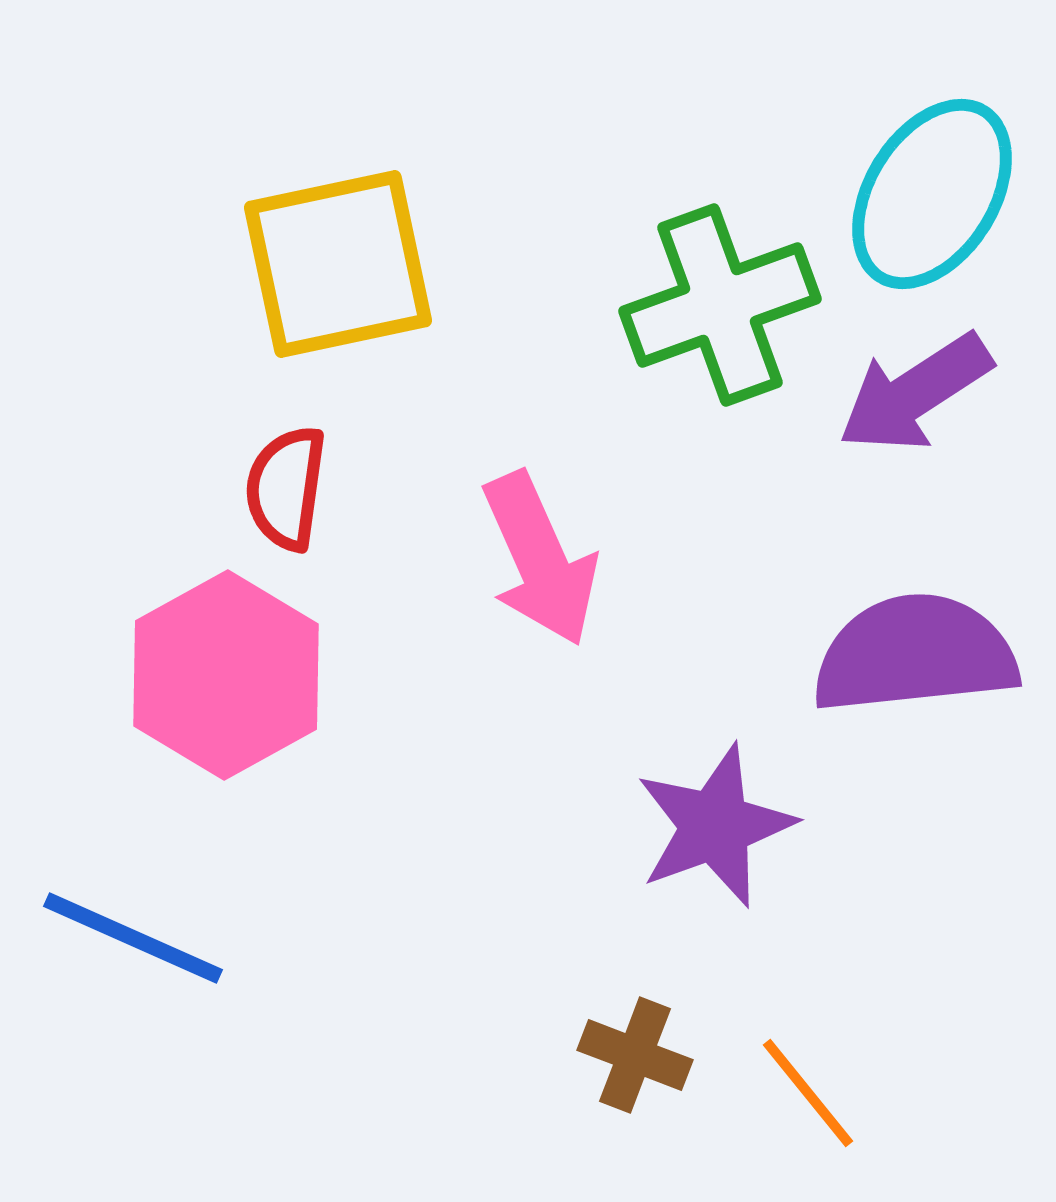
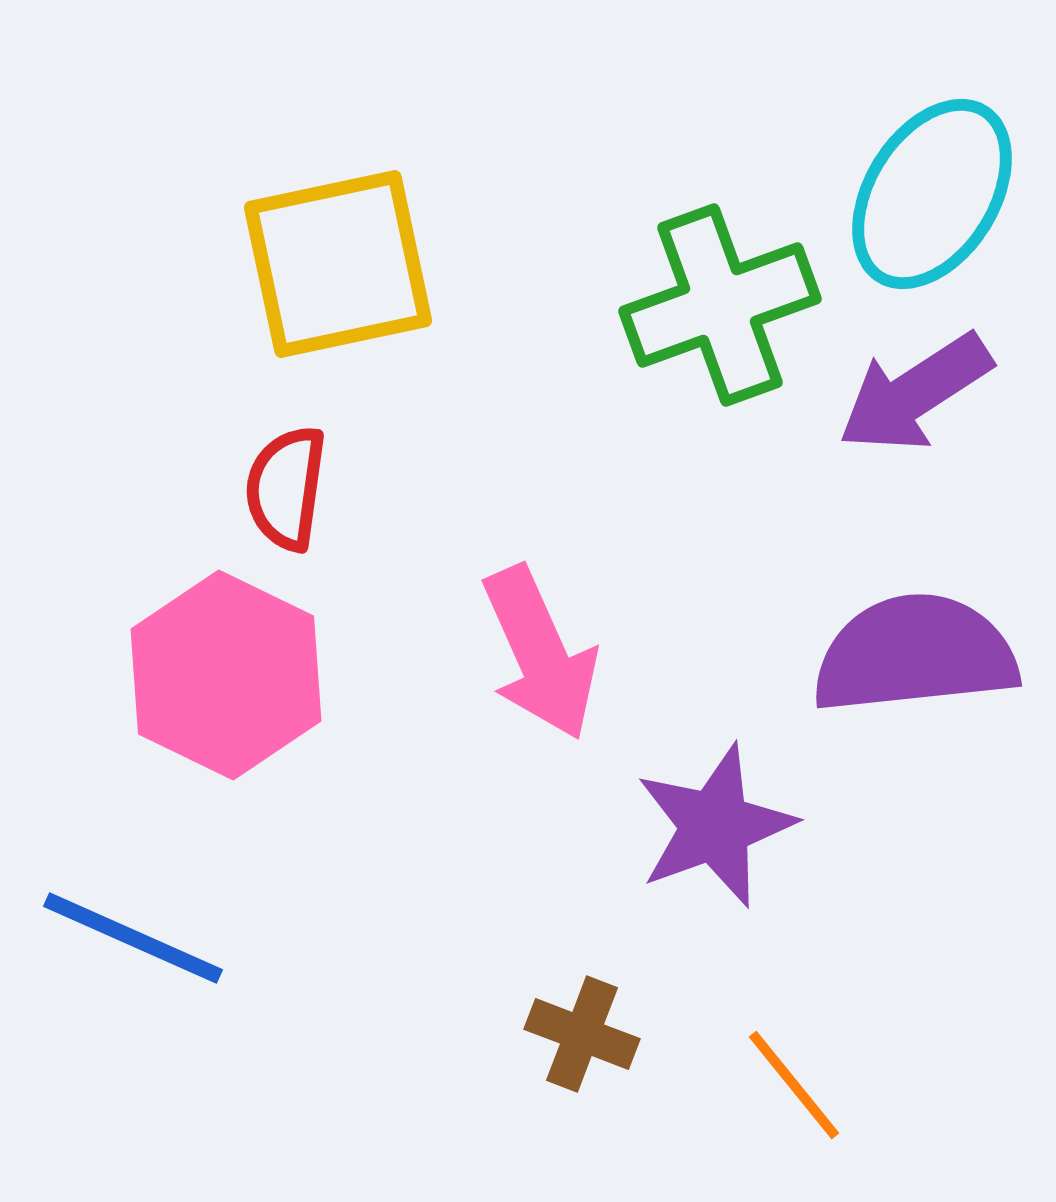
pink arrow: moved 94 px down
pink hexagon: rotated 5 degrees counterclockwise
brown cross: moved 53 px left, 21 px up
orange line: moved 14 px left, 8 px up
